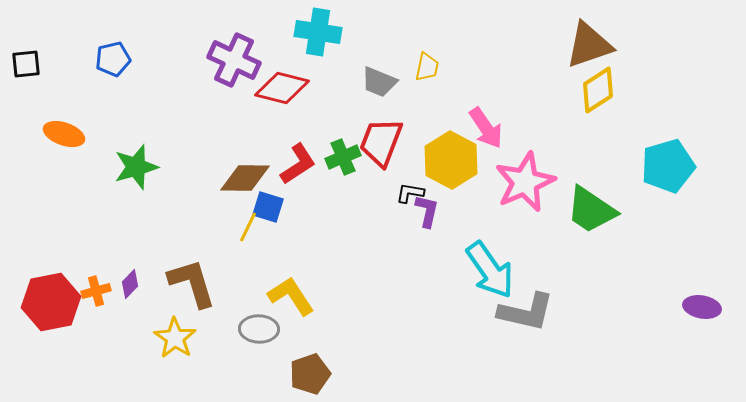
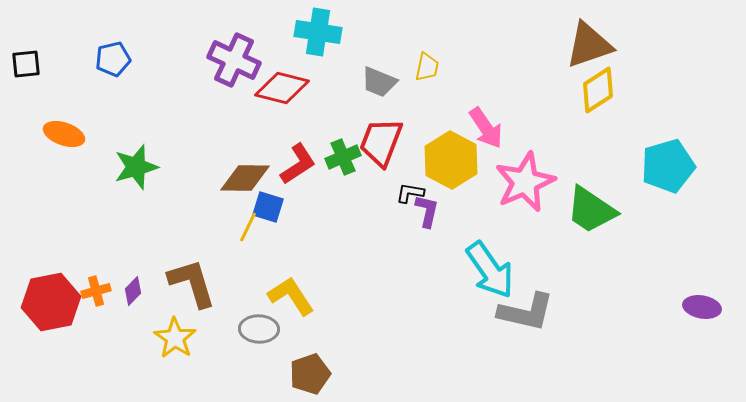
purple diamond: moved 3 px right, 7 px down
